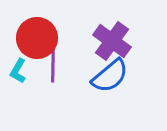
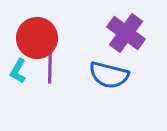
purple cross: moved 14 px right, 8 px up
purple line: moved 3 px left, 1 px down
blue semicircle: moved 1 px left, 1 px up; rotated 54 degrees clockwise
